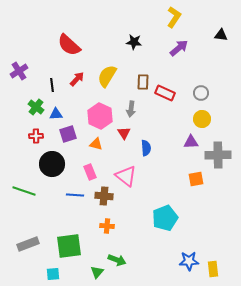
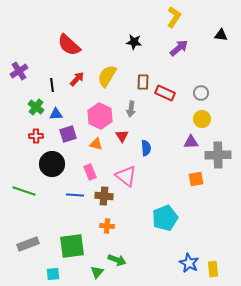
red triangle: moved 2 px left, 3 px down
green square: moved 3 px right
blue star: moved 2 px down; rotated 30 degrees clockwise
